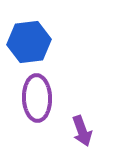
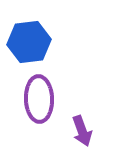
purple ellipse: moved 2 px right, 1 px down
